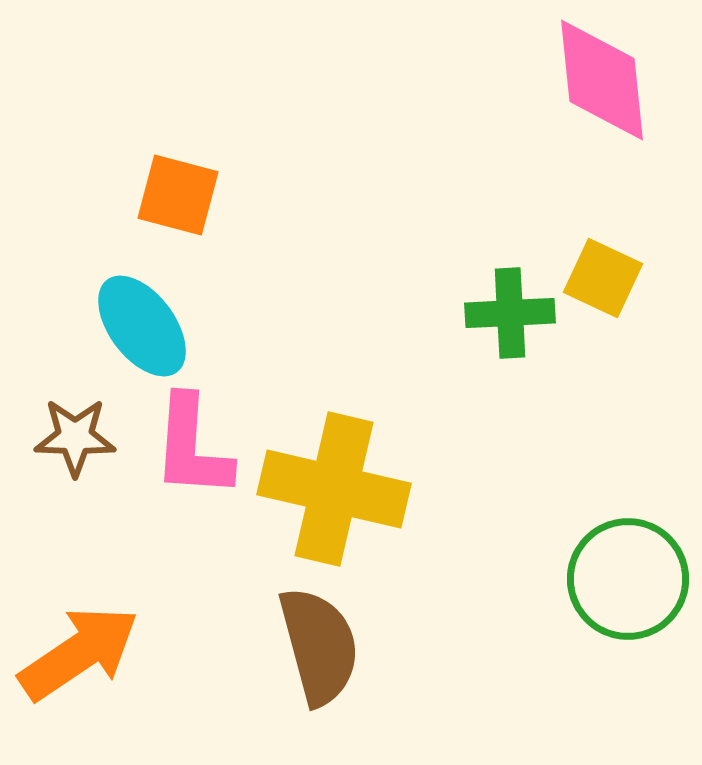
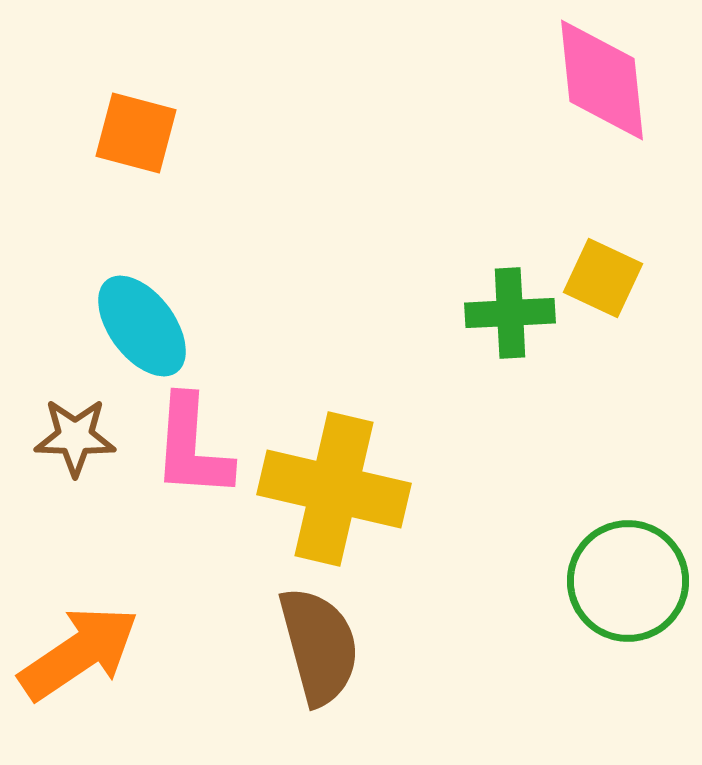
orange square: moved 42 px left, 62 px up
green circle: moved 2 px down
